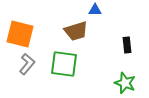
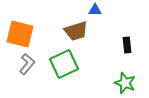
green square: rotated 32 degrees counterclockwise
